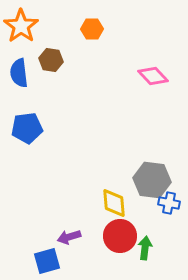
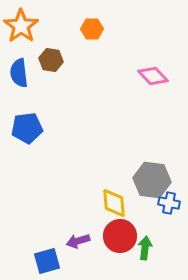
purple arrow: moved 9 px right, 4 px down
